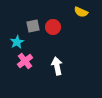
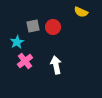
white arrow: moved 1 px left, 1 px up
